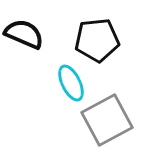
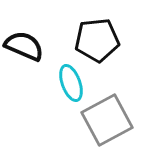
black semicircle: moved 12 px down
cyan ellipse: rotated 6 degrees clockwise
